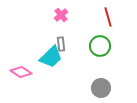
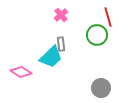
green circle: moved 3 px left, 11 px up
